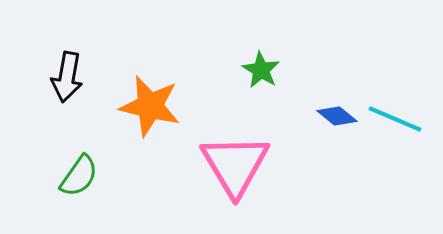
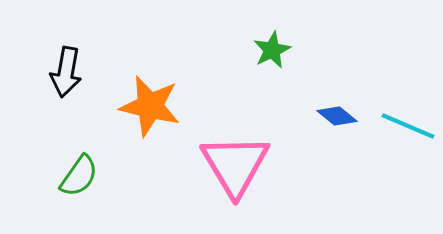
green star: moved 11 px right, 20 px up; rotated 15 degrees clockwise
black arrow: moved 1 px left, 5 px up
cyan line: moved 13 px right, 7 px down
